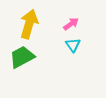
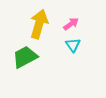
yellow arrow: moved 10 px right
green trapezoid: moved 3 px right
